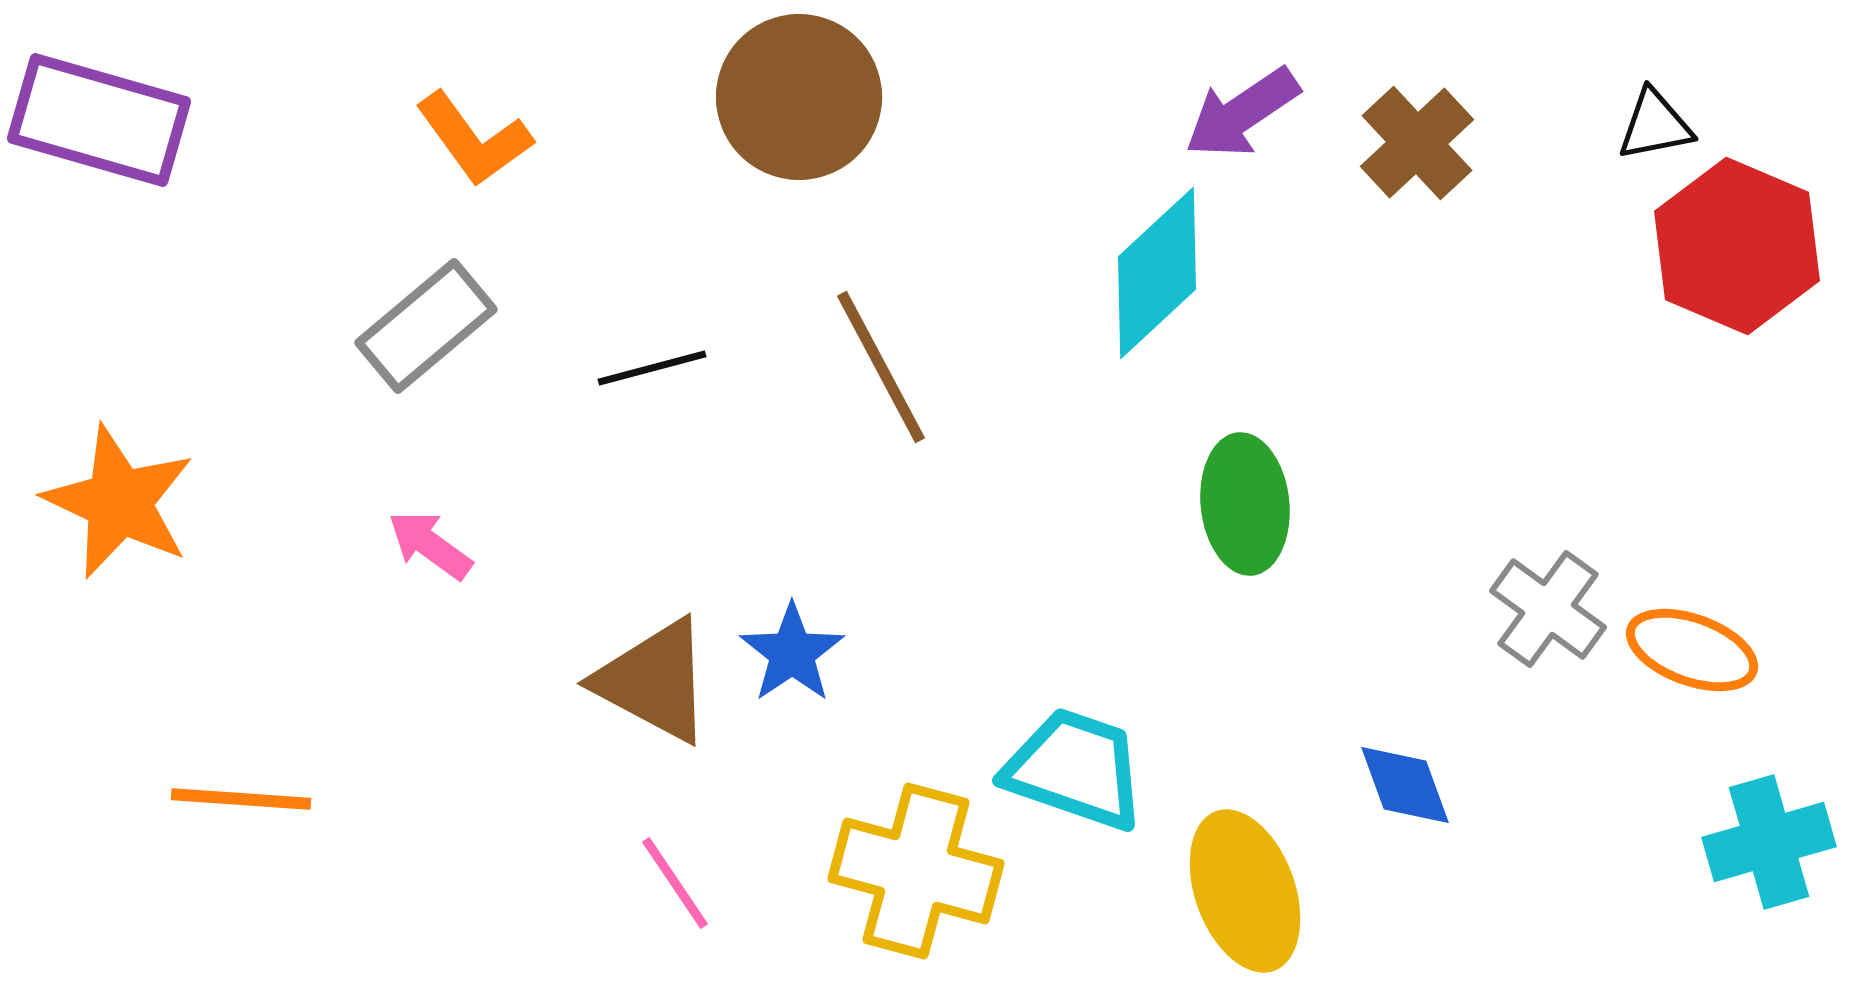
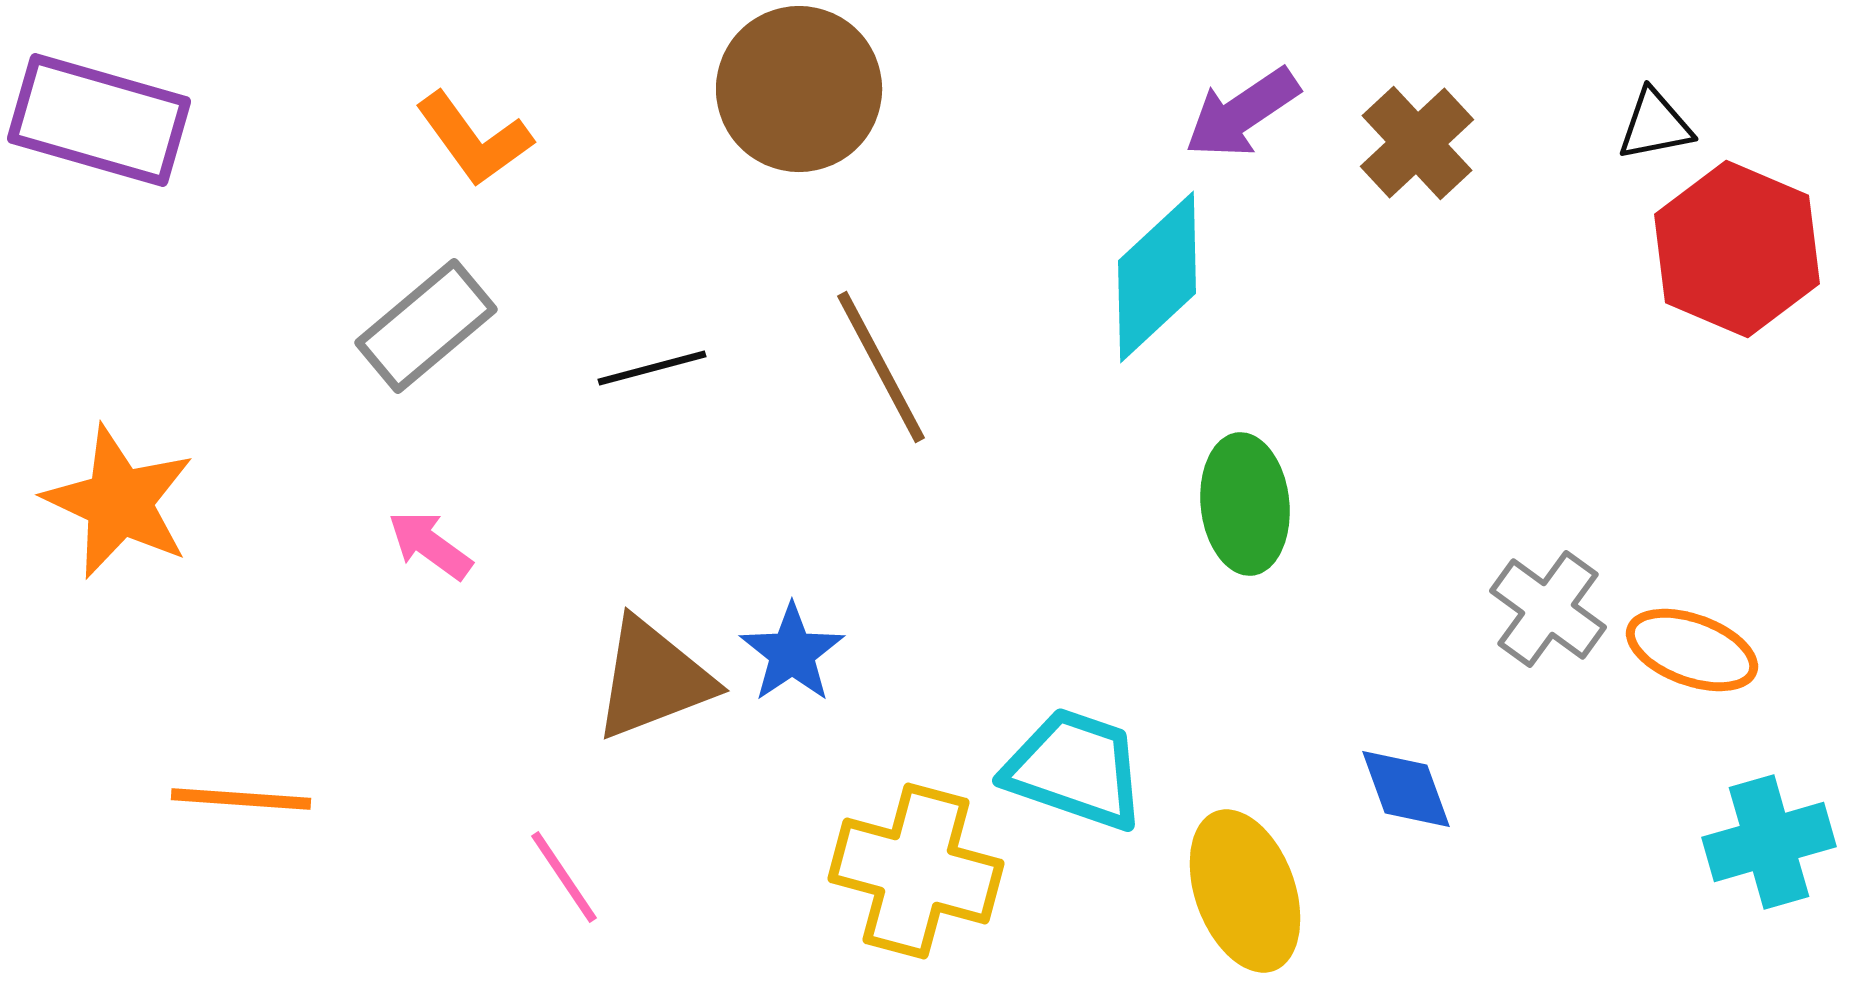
brown circle: moved 8 px up
red hexagon: moved 3 px down
cyan diamond: moved 4 px down
brown triangle: moved 1 px left, 2 px up; rotated 49 degrees counterclockwise
blue diamond: moved 1 px right, 4 px down
pink line: moved 111 px left, 6 px up
